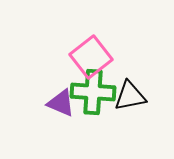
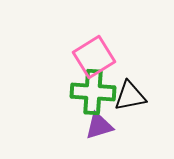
pink square: moved 3 px right; rotated 6 degrees clockwise
purple triangle: moved 38 px right, 23 px down; rotated 40 degrees counterclockwise
